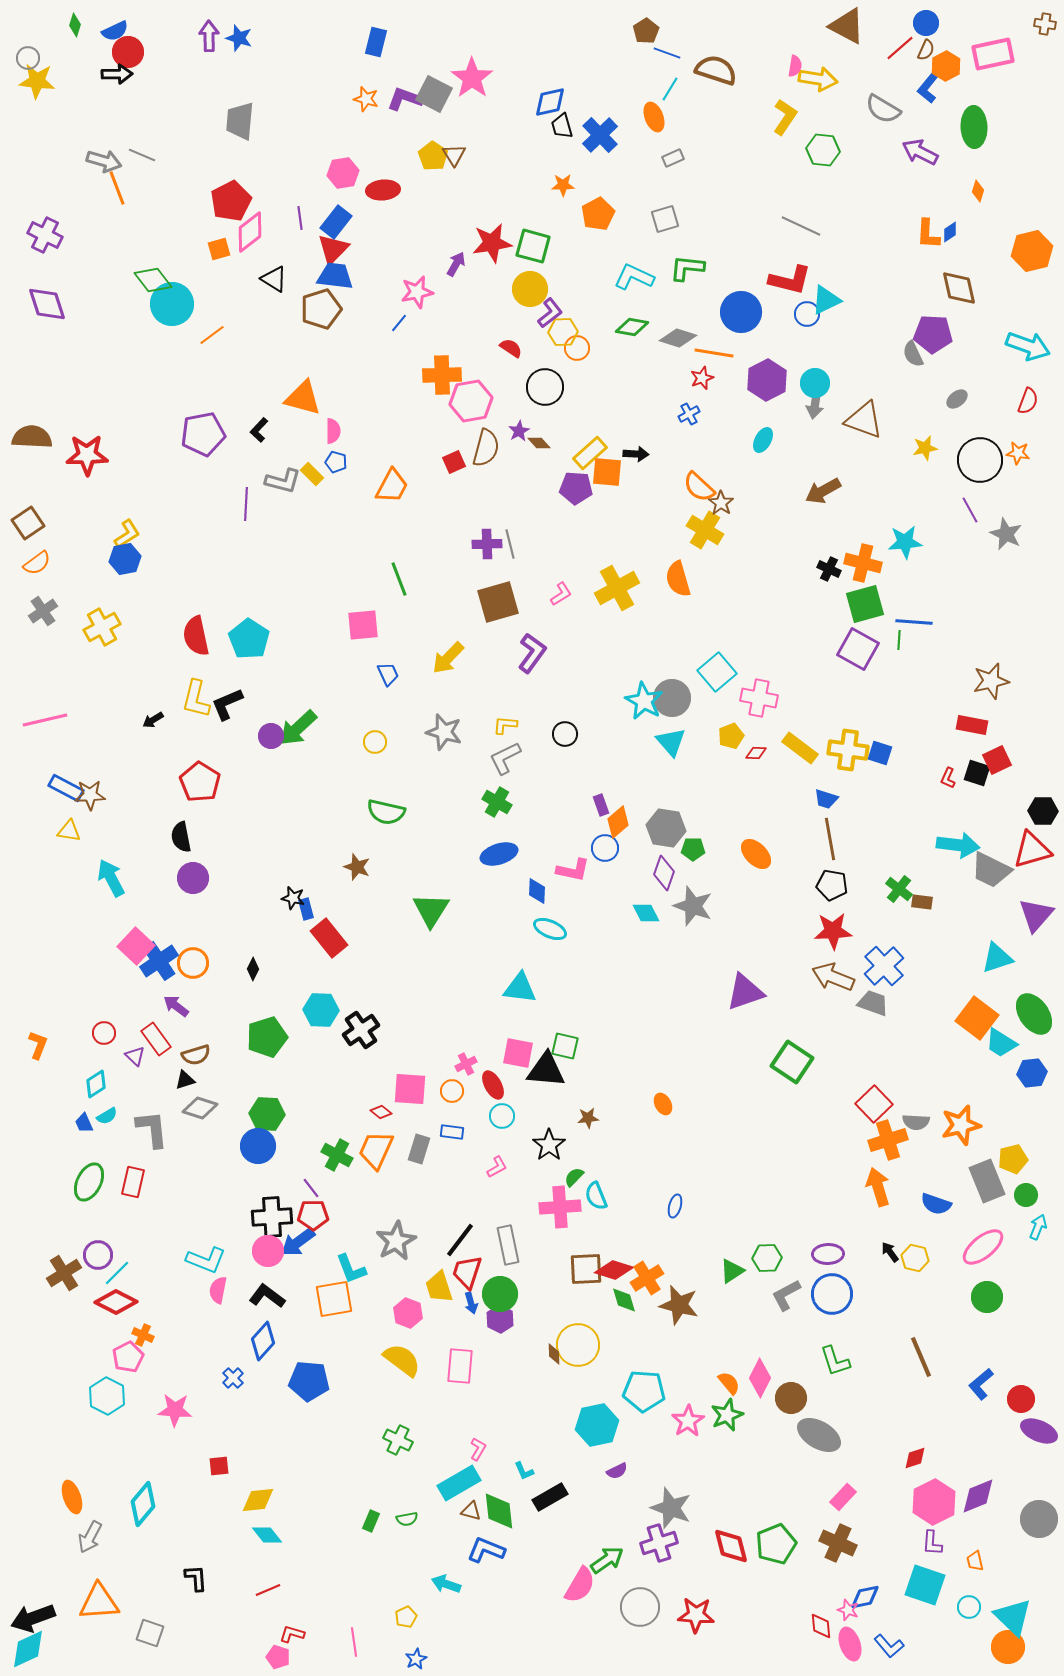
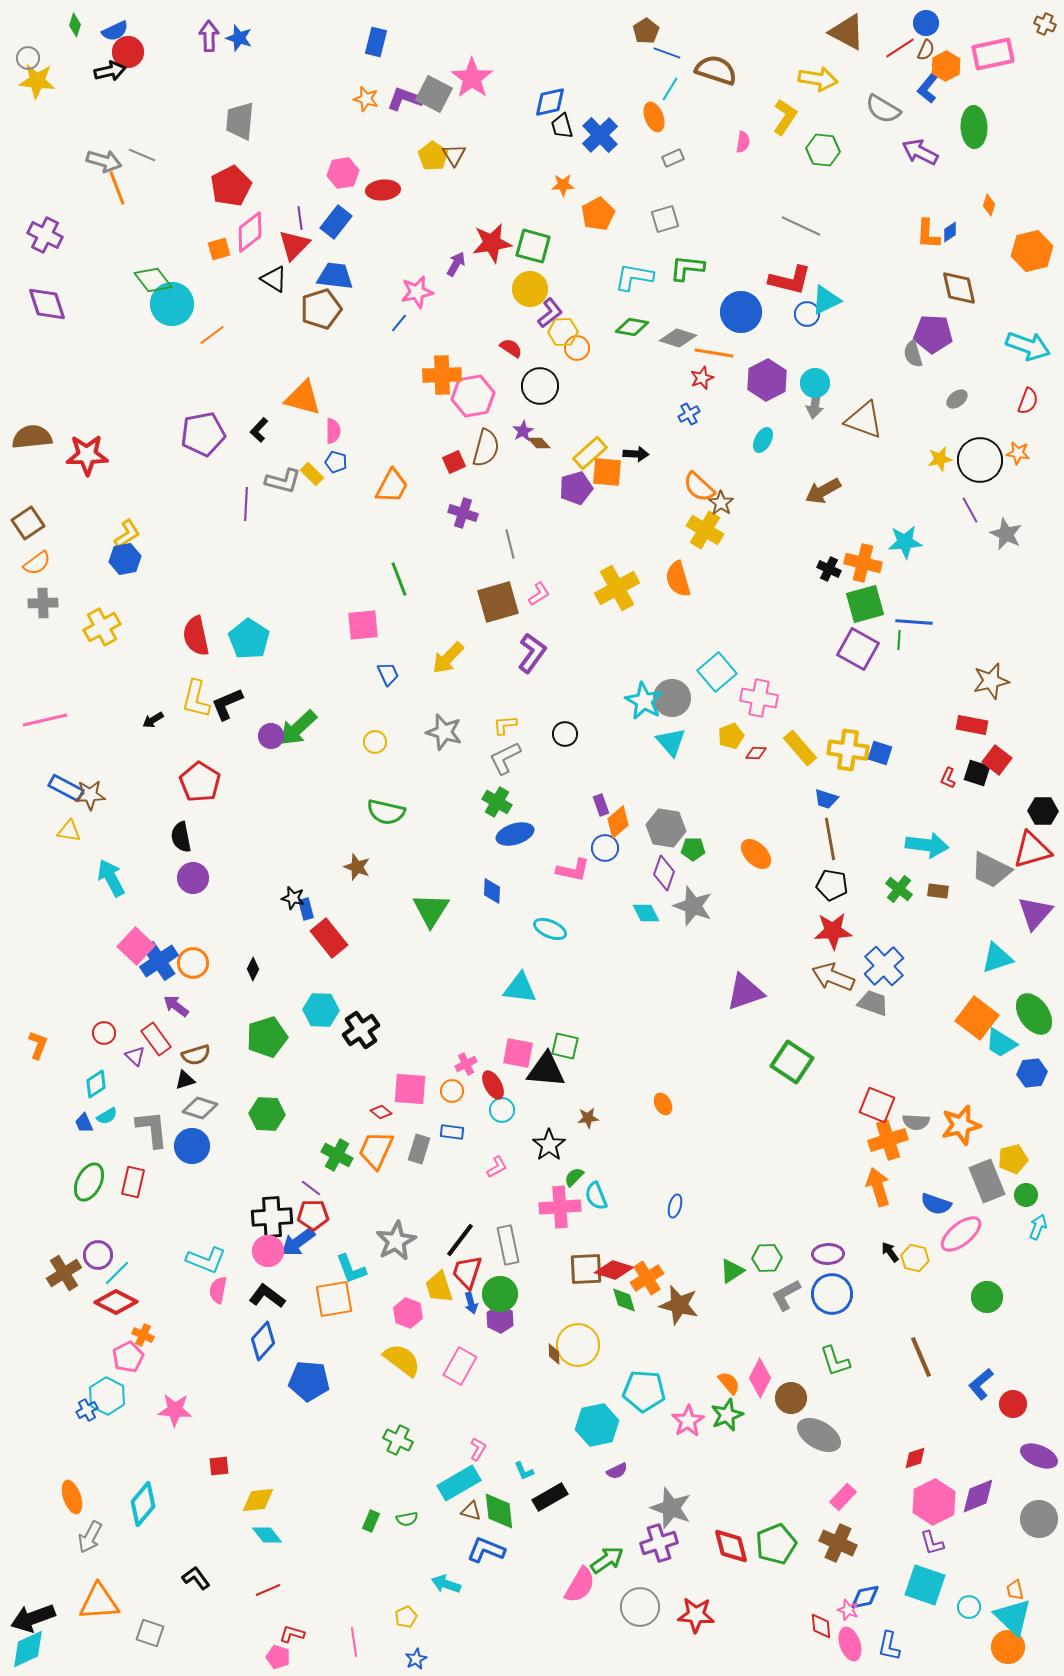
brown cross at (1045, 24): rotated 15 degrees clockwise
brown triangle at (847, 26): moved 6 px down
red line at (900, 48): rotated 8 degrees clockwise
pink semicircle at (795, 66): moved 52 px left, 76 px down
black arrow at (117, 74): moved 7 px left, 3 px up; rotated 12 degrees counterclockwise
orange diamond at (978, 191): moved 11 px right, 14 px down
red pentagon at (231, 201): moved 15 px up
red triangle at (333, 249): moved 39 px left, 4 px up
cyan L-shape at (634, 277): rotated 15 degrees counterclockwise
gray semicircle at (913, 354): rotated 8 degrees clockwise
black circle at (545, 387): moved 5 px left, 1 px up
pink hexagon at (471, 401): moved 2 px right, 5 px up
purple star at (519, 431): moved 4 px right
brown semicircle at (32, 437): rotated 9 degrees counterclockwise
yellow star at (925, 448): moved 15 px right, 11 px down
purple pentagon at (576, 488): rotated 20 degrees counterclockwise
purple cross at (487, 544): moved 24 px left, 31 px up; rotated 20 degrees clockwise
pink L-shape at (561, 594): moved 22 px left
gray cross at (43, 611): moved 8 px up; rotated 32 degrees clockwise
yellow L-shape at (505, 725): rotated 10 degrees counterclockwise
yellow rectangle at (800, 748): rotated 12 degrees clockwise
red square at (997, 760): rotated 28 degrees counterclockwise
cyan arrow at (958, 845): moved 31 px left
blue ellipse at (499, 854): moved 16 px right, 20 px up
blue diamond at (537, 891): moved 45 px left
brown rectangle at (922, 902): moved 16 px right, 11 px up
purple triangle at (1036, 915): moved 1 px left, 2 px up
red square at (874, 1104): moved 3 px right, 1 px down; rotated 24 degrees counterclockwise
cyan circle at (502, 1116): moved 6 px up
blue circle at (258, 1146): moved 66 px left
purple line at (311, 1188): rotated 15 degrees counterclockwise
pink ellipse at (983, 1247): moved 22 px left, 13 px up
pink rectangle at (460, 1366): rotated 24 degrees clockwise
blue cross at (233, 1378): moved 146 px left, 32 px down; rotated 15 degrees clockwise
red circle at (1021, 1399): moved 8 px left, 5 px down
purple ellipse at (1039, 1431): moved 25 px down
purple L-shape at (932, 1543): rotated 20 degrees counterclockwise
orange trapezoid at (975, 1561): moved 40 px right, 29 px down
black L-shape at (196, 1578): rotated 32 degrees counterclockwise
blue L-shape at (889, 1646): rotated 52 degrees clockwise
